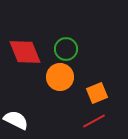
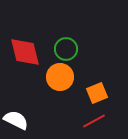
red diamond: rotated 8 degrees clockwise
